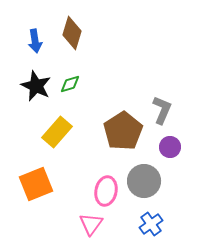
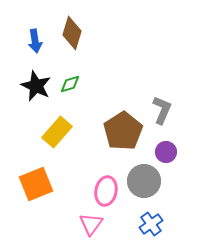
purple circle: moved 4 px left, 5 px down
